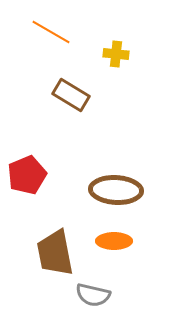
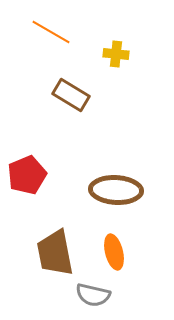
orange ellipse: moved 11 px down; rotated 76 degrees clockwise
